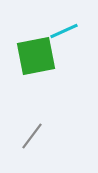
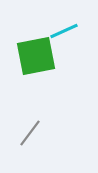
gray line: moved 2 px left, 3 px up
